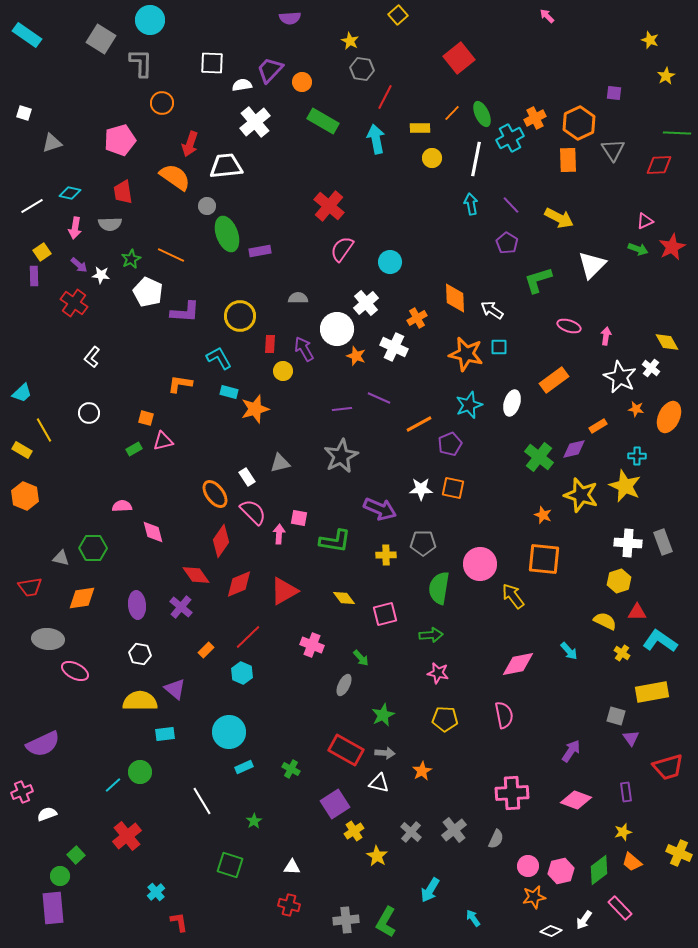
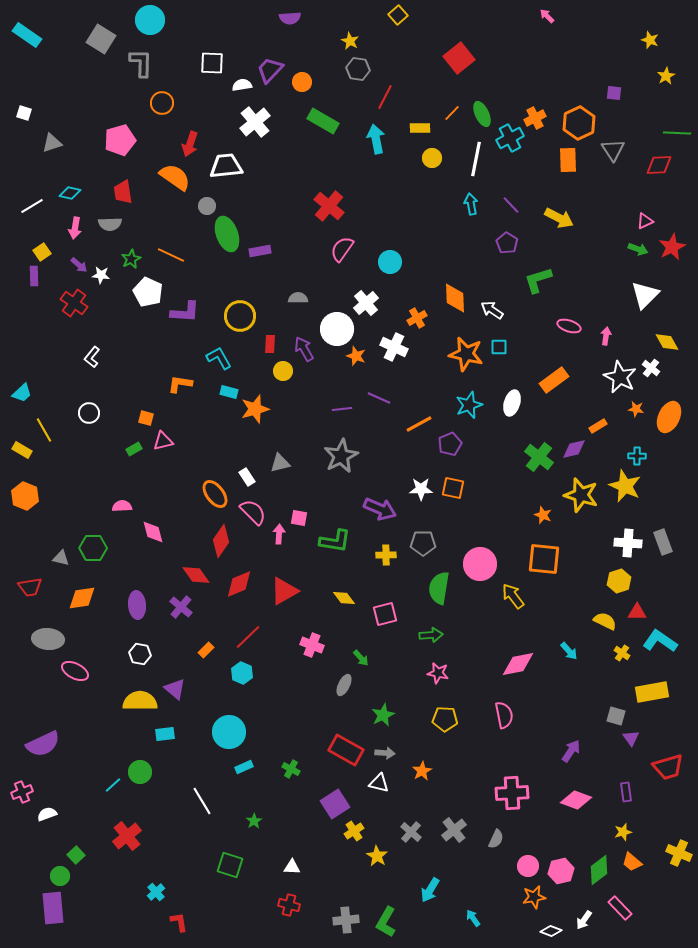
gray hexagon at (362, 69): moved 4 px left
white triangle at (592, 265): moved 53 px right, 30 px down
